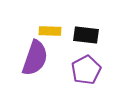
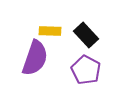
black rectangle: rotated 40 degrees clockwise
purple pentagon: rotated 16 degrees counterclockwise
